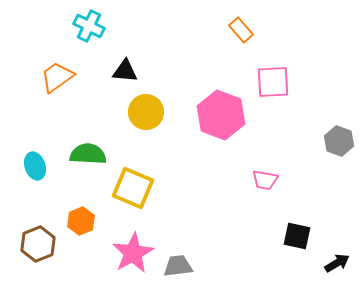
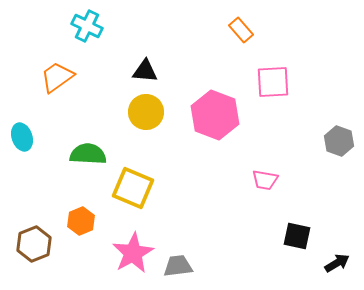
cyan cross: moved 2 px left
black triangle: moved 20 px right
pink hexagon: moved 6 px left
cyan ellipse: moved 13 px left, 29 px up
brown hexagon: moved 4 px left
